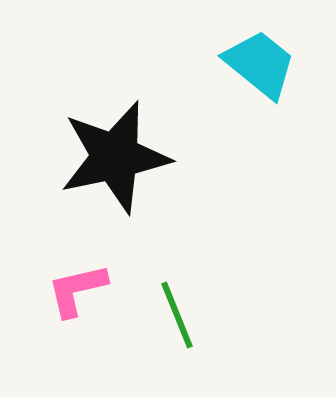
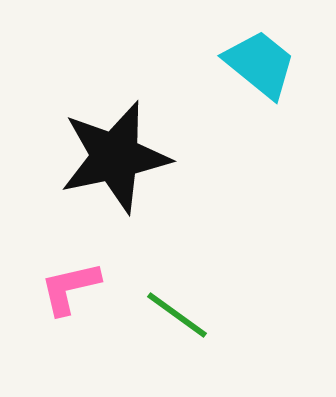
pink L-shape: moved 7 px left, 2 px up
green line: rotated 32 degrees counterclockwise
